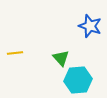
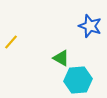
yellow line: moved 4 px left, 11 px up; rotated 42 degrees counterclockwise
green triangle: rotated 18 degrees counterclockwise
